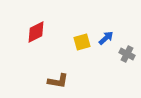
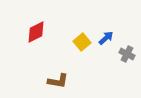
yellow square: rotated 24 degrees counterclockwise
